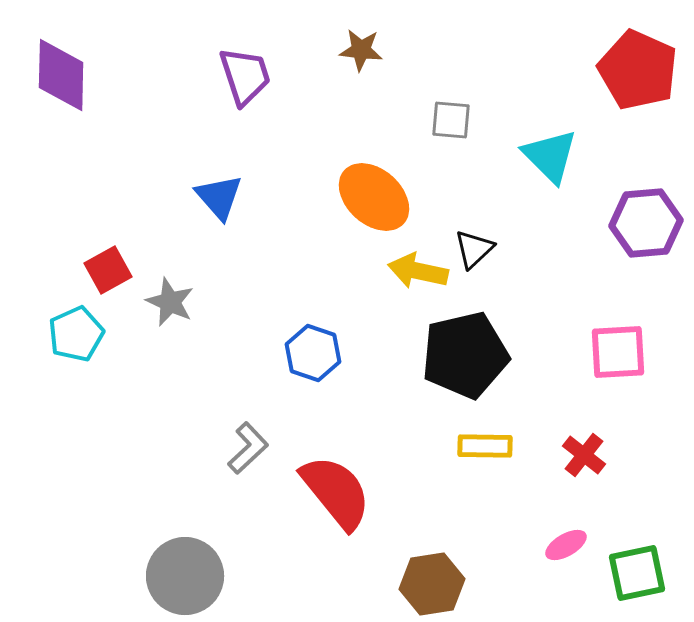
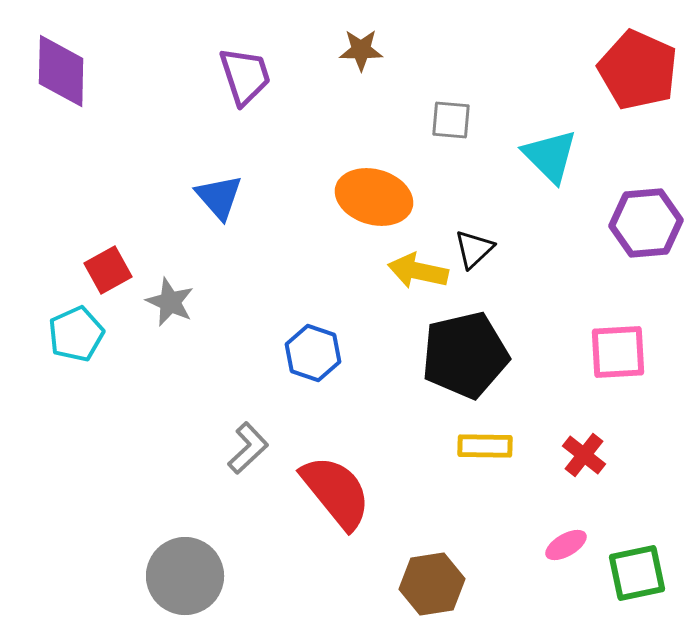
brown star: rotated 6 degrees counterclockwise
purple diamond: moved 4 px up
orange ellipse: rotated 26 degrees counterclockwise
